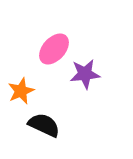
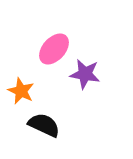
purple star: rotated 16 degrees clockwise
orange star: rotated 24 degrees counterclockwise
